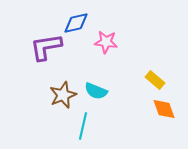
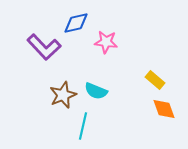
purple L-shape: moved 2 px left; rotated 124 degrees counterclockwise
